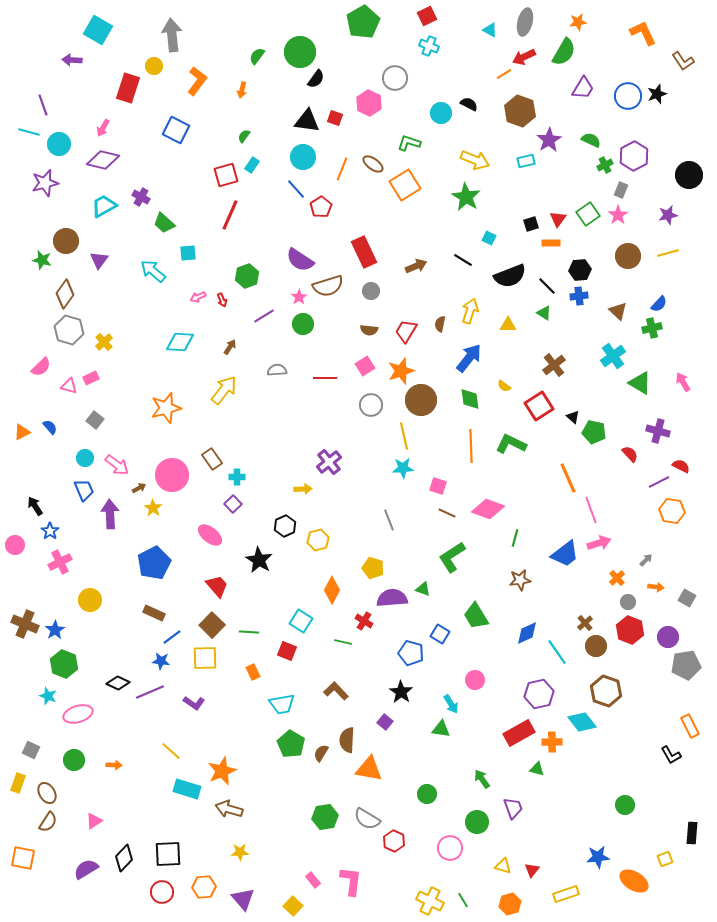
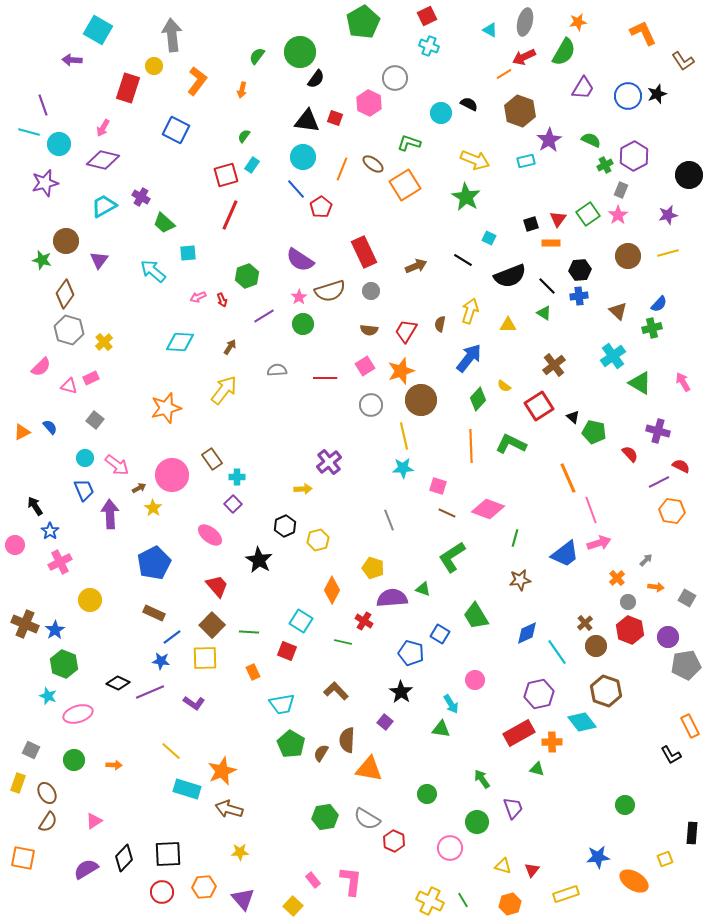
brown semicircle at (328, 286): moved 2 px right, 5 px down
green diamond at (470, 399): moved 8 px right; rotated 50 degrees clockwise
